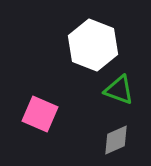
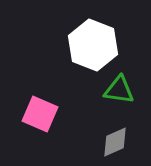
green triangle: rotated 12 degrees counterclockwise
gray diamond: moved 1 px left, 2 px down
